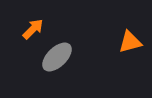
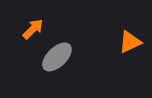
orange triangle: rotated 10 degrees counterclockwise
